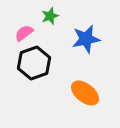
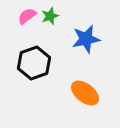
pink semicircle: moved 3 px right, 17 px up
